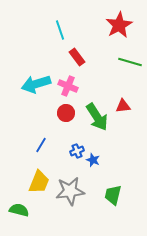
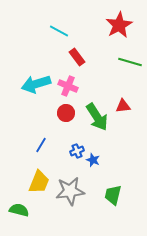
cyan line: moved 1 px left, 1 px down; rotated 42 degrees counterclockwise
